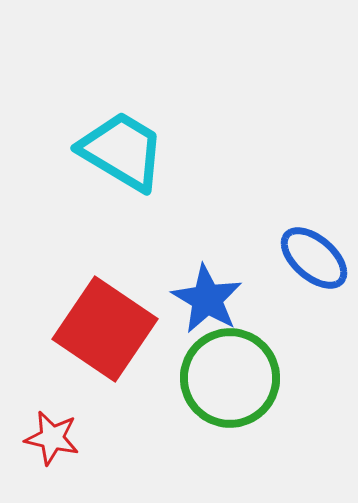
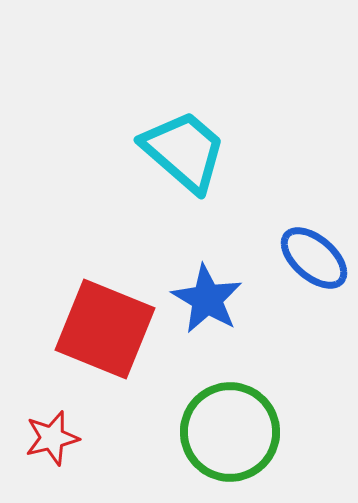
cyan trapezoid: moved 62 px right; rotated 10 degrees clockwise
red square: rotated 12 degrees counterclockwise
green circle: moved 54 px down
red star: rotated 26 degrees counterclockwise
